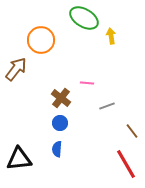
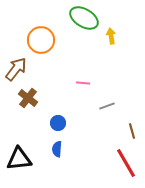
pink line: moved 4 px left
brown cross: moved 33 px left
blue circle: moved 2 px left
brown line: rotated 21 degrees clockwise
red line: moved 1 px up
